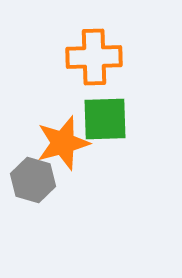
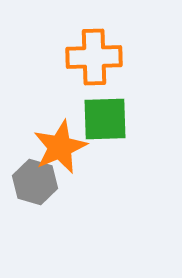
orange star: moved 3 px left, 4 px down; rotated 8 degrees counterclockwise
gray hexagon: moved 2 px right, 2 px down
